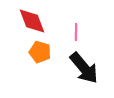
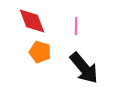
pink line: moved 6 px up
